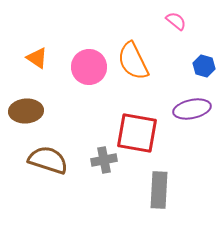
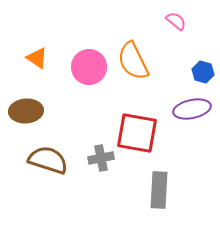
blue hexagon: moved 1 px left, 6 px down
gray cross: moved 3 px left, 2 px up
